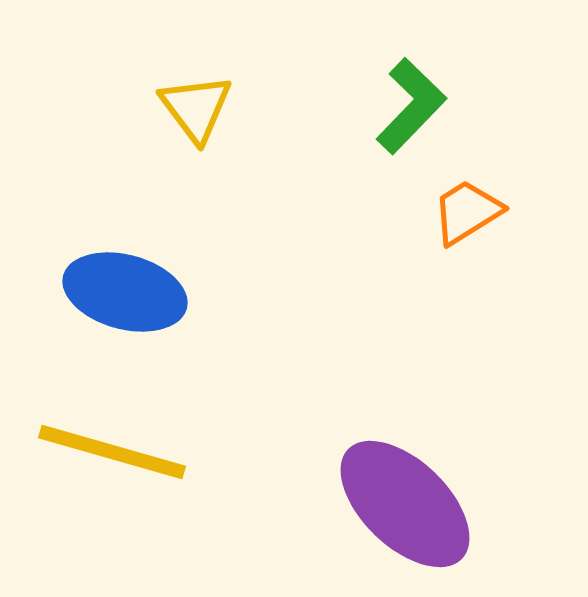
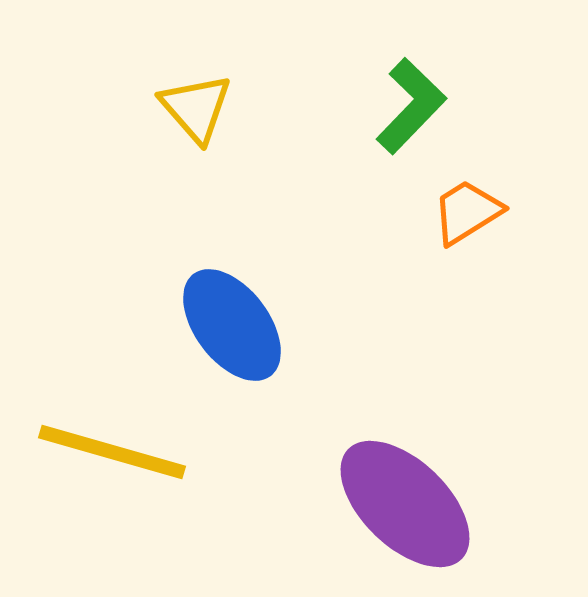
yellow triangle: rotated 4 degrees counterclockwise
blue ellipse: moved 107 px right, 33 px down; rotated 38 degrees clockwise
